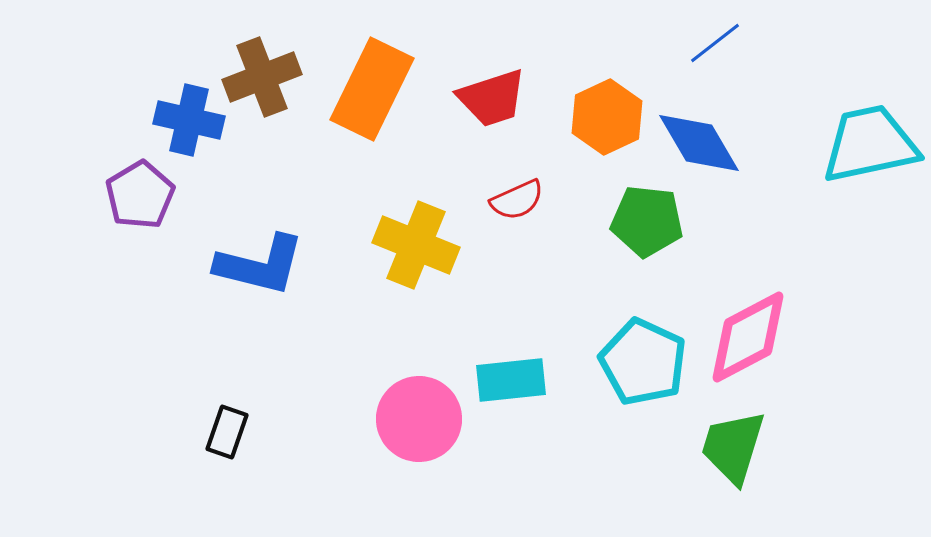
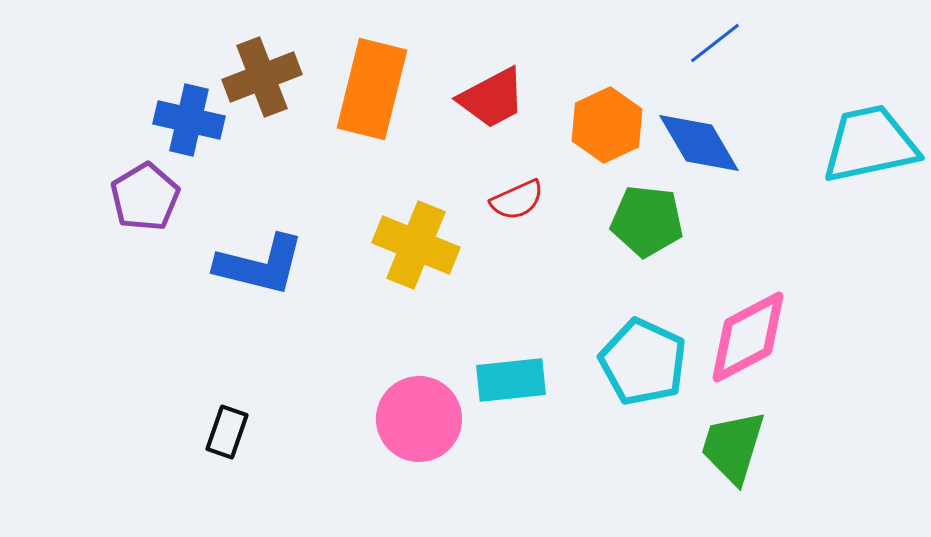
orange rectangle: rotated 12 degrees counterclockwise
red trapezoid: rotated 10 degrees counterclockwise
orange hexagon: moved 8 px down
purple pentagon: moved 5 px right, 2 px down
